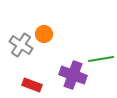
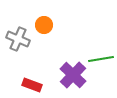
orange circle: moved 9 px up
gray cross: moved 3 px left, 6 px up; rotated 10 degrees counterclockwise
purple cross: rotated 24 degrees clockwise
